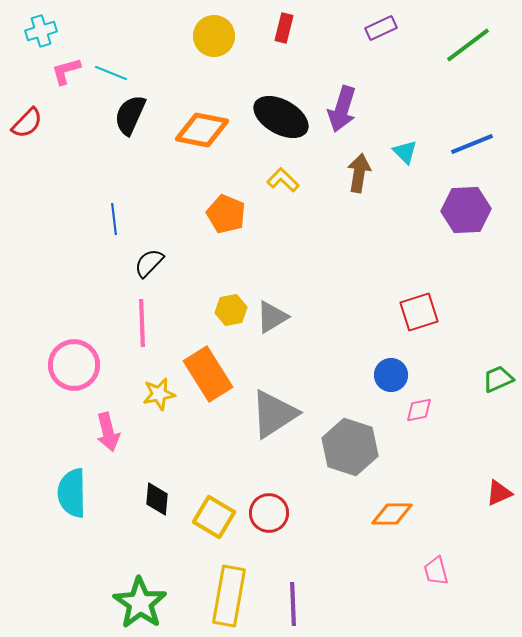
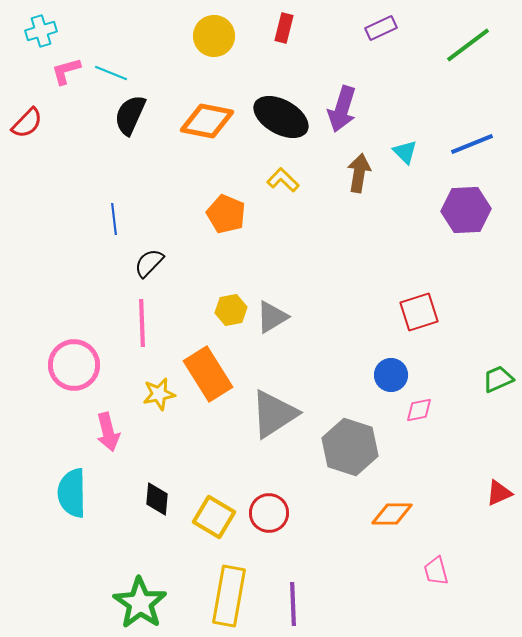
orange diamond at (202, 130): moved 5 px right, 9 px up
